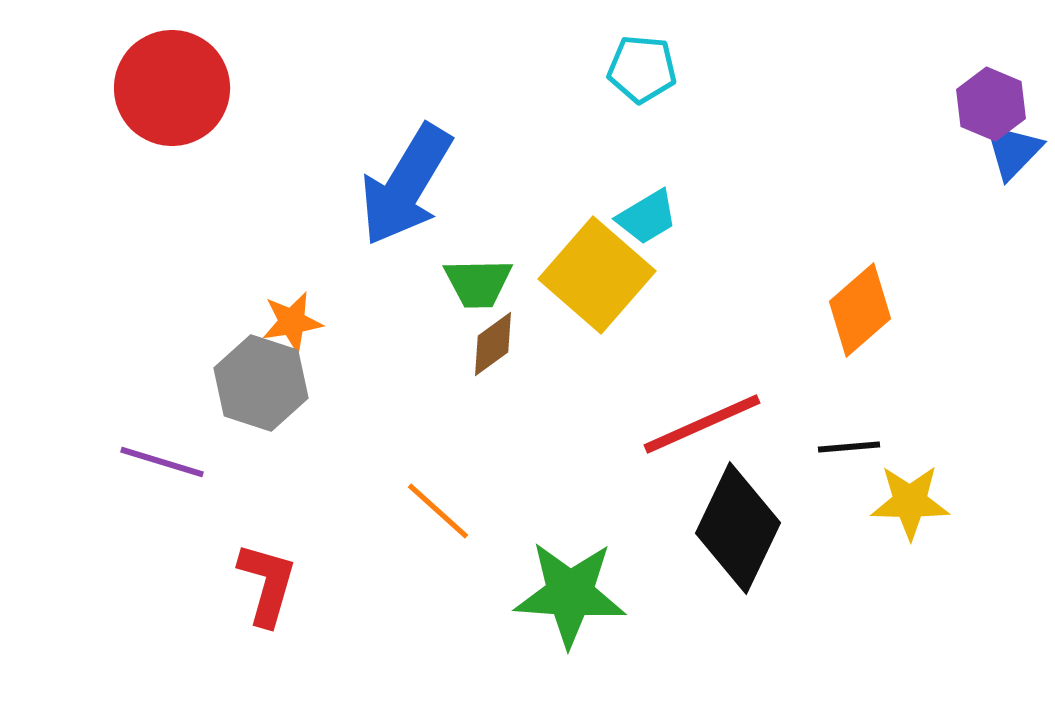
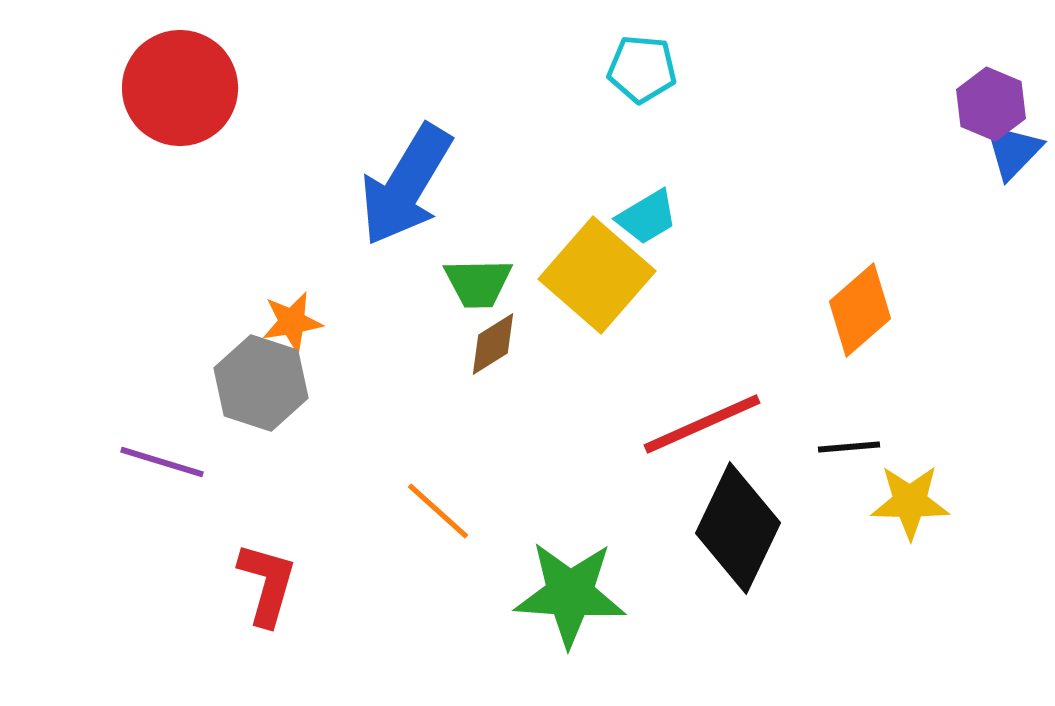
red circle: moved 8 px right
brown diamond: rotated 4 degrees clockwise
